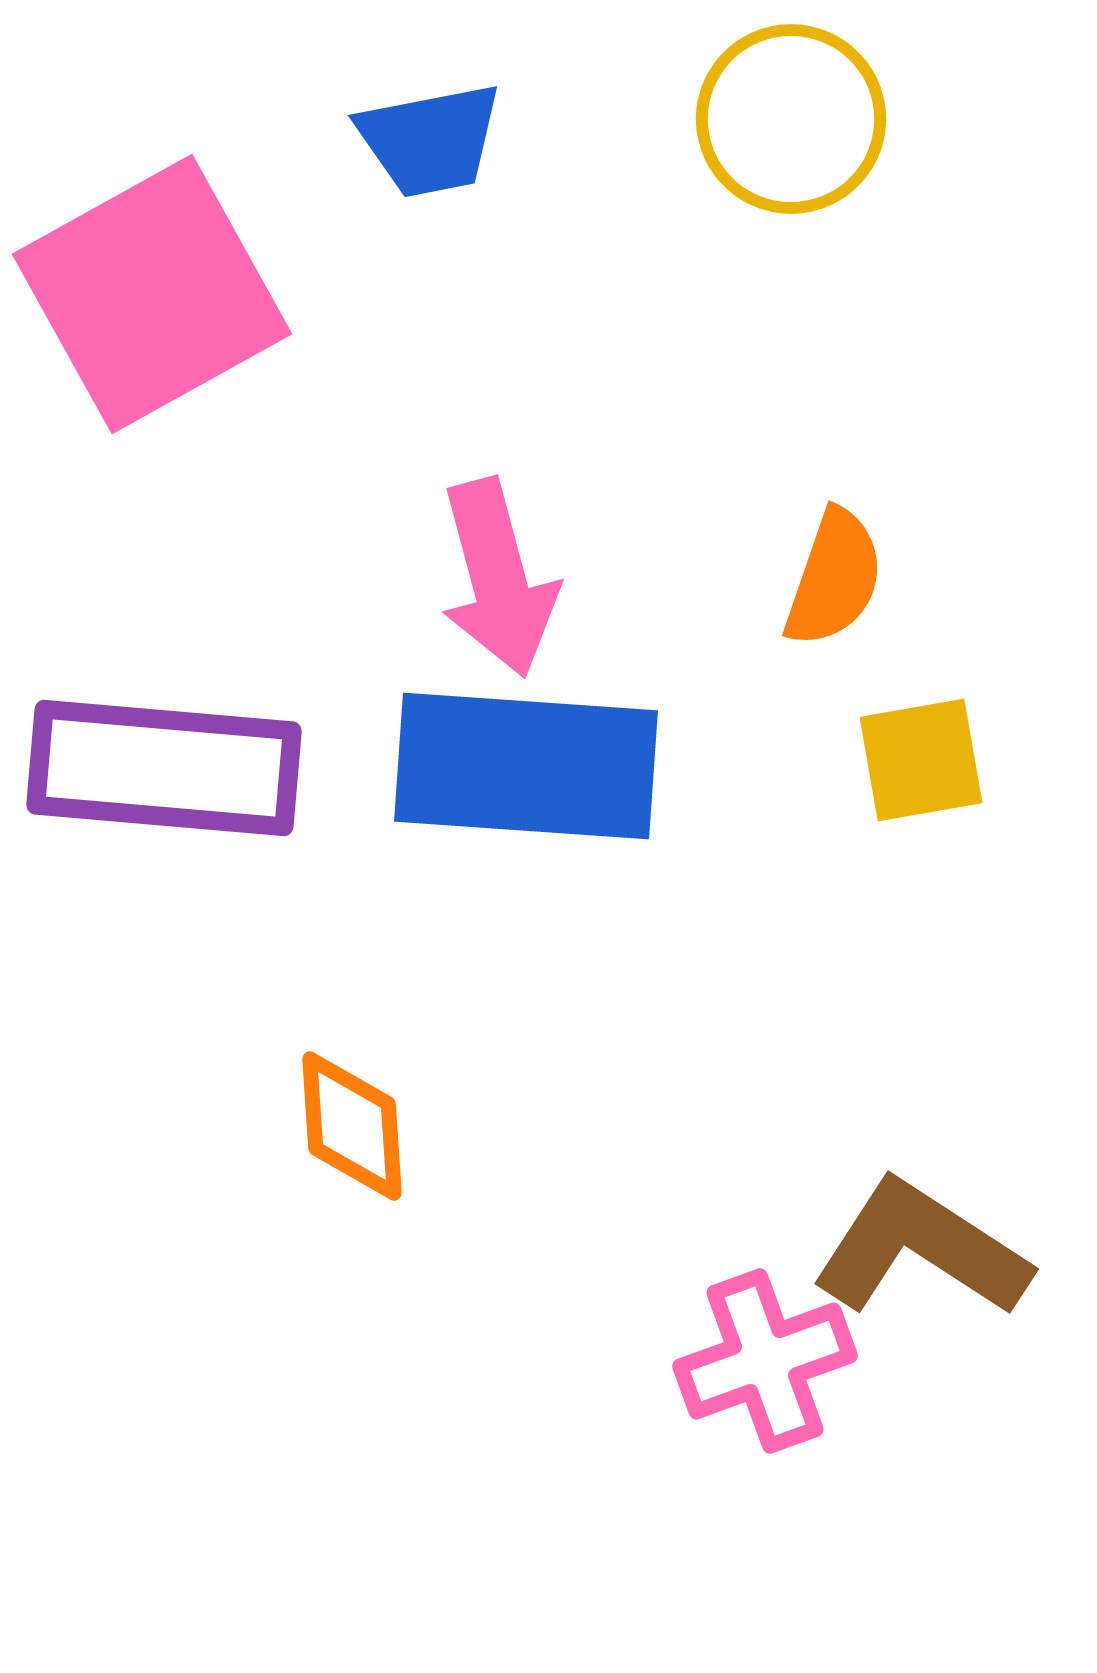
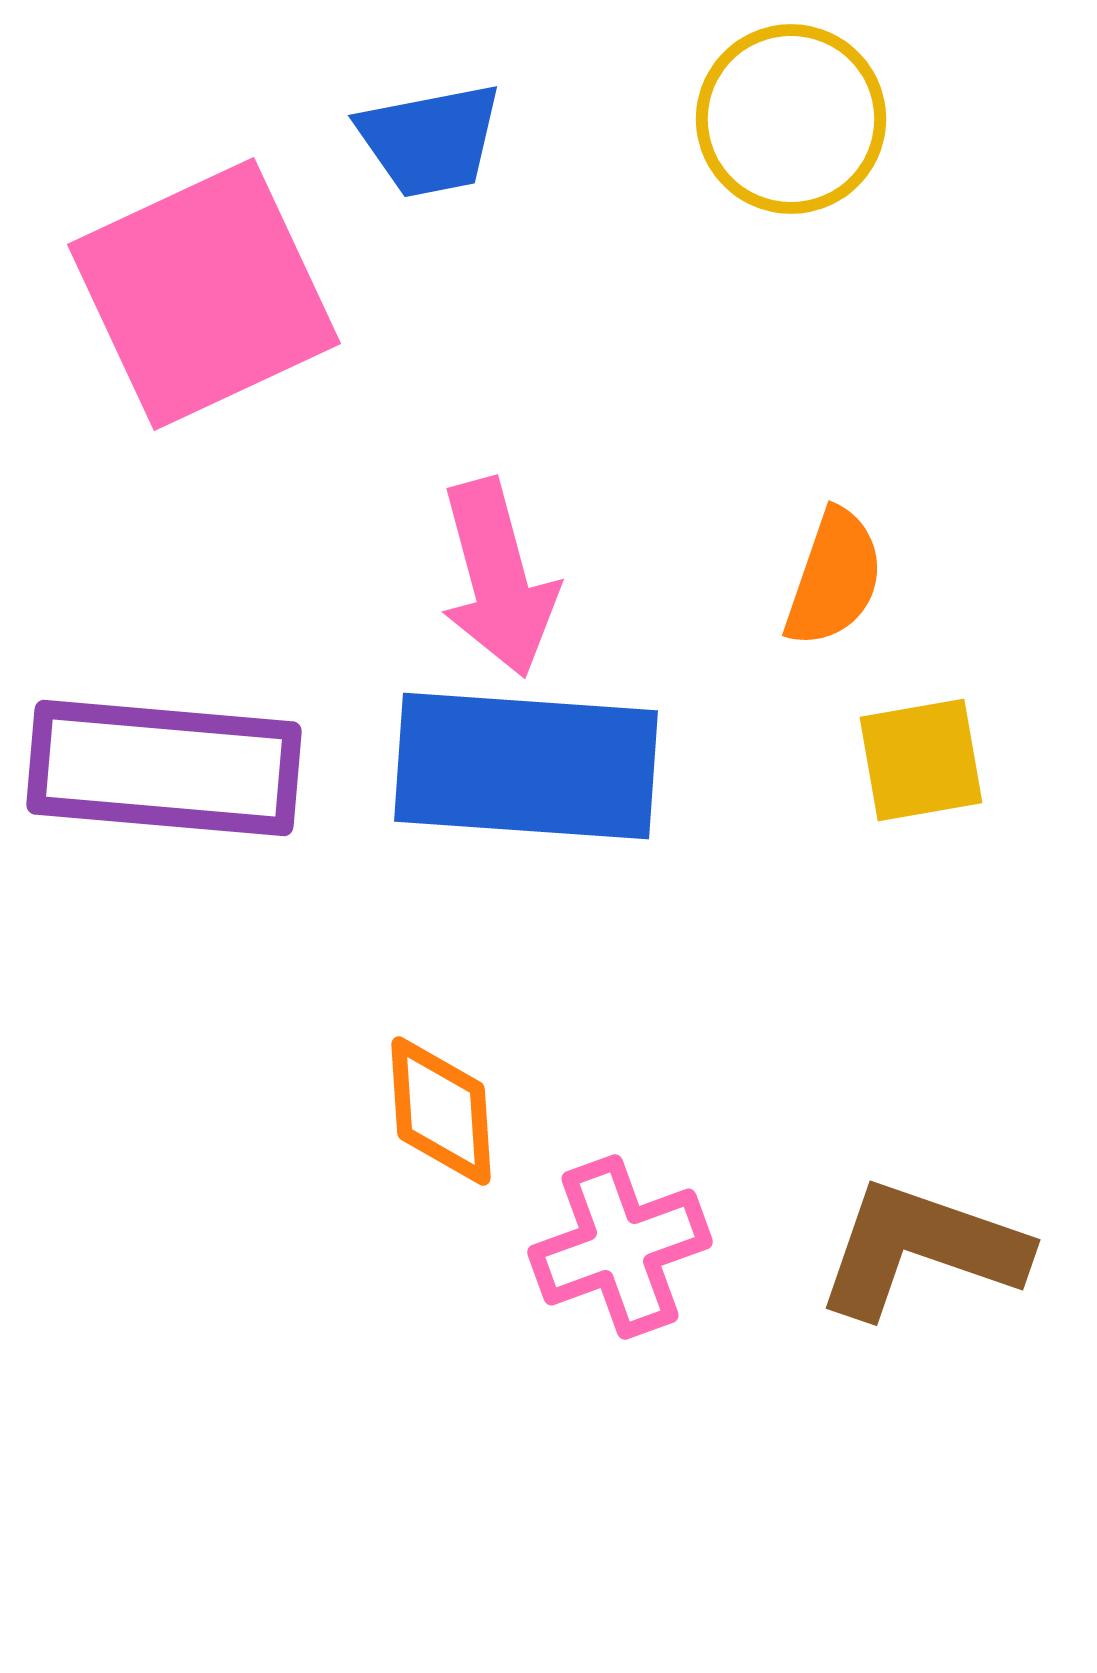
pink square: moved 52 px right; rotated 4 degrees clockwise
orange diamond: moved 89 px right, 15 px up
brown L-shape: rotated 14 degrees counterclockwise
pink cross: moved 145 px left, 114 px up
